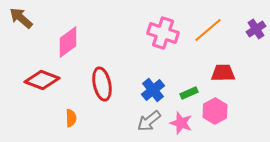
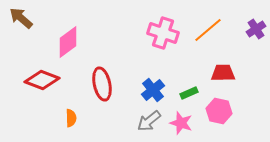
pink hexagon: moved 4 px right; rotated 20 degrees counterclockwise
